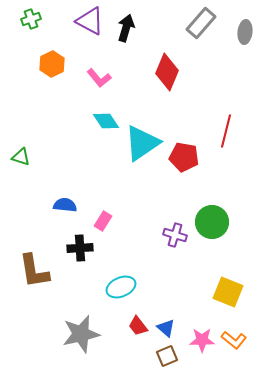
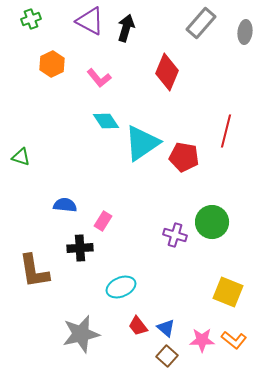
brown square: rotated 25 degrees counterclockwise
